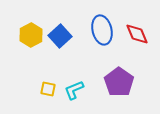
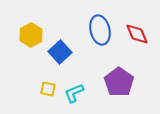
blue ellipse: moved 2 px left
blue square: moved 16 px down
cyan L-shape: moved 3 px down
